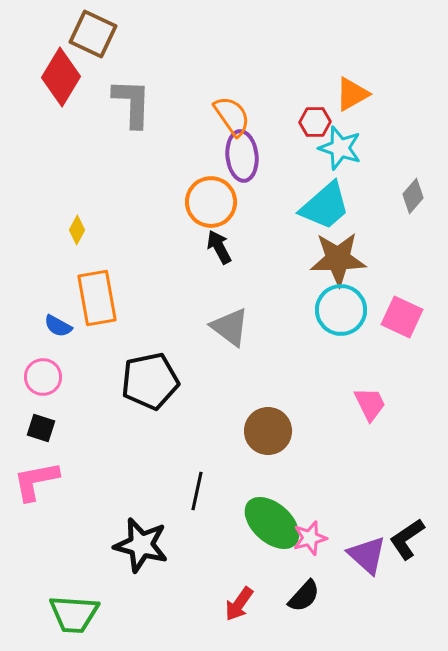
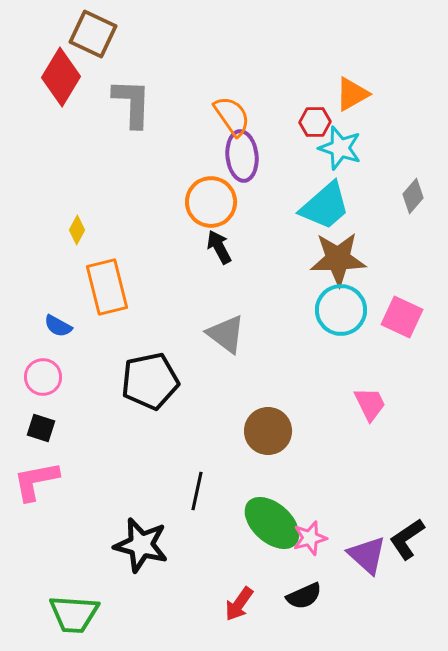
orange rectangle: moved 10 px right, 11 px up; rotated 4 degrees counterclockwise
gray triangle: moved 4 px left, 7 px down
black semicircle: rotated 24 degrees clockwise
